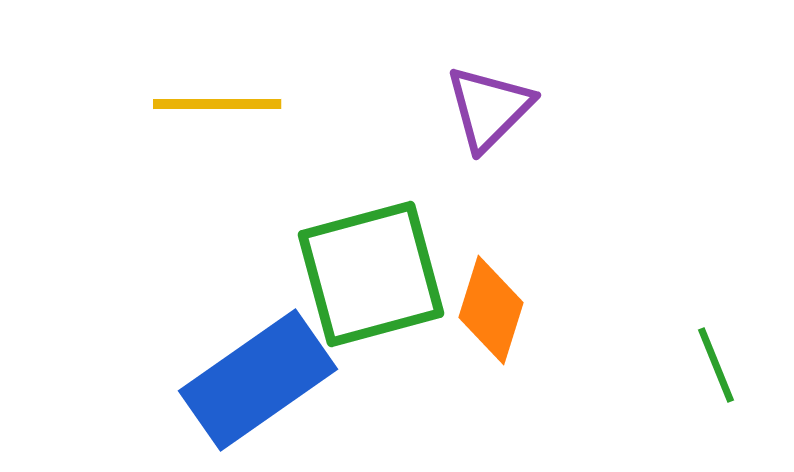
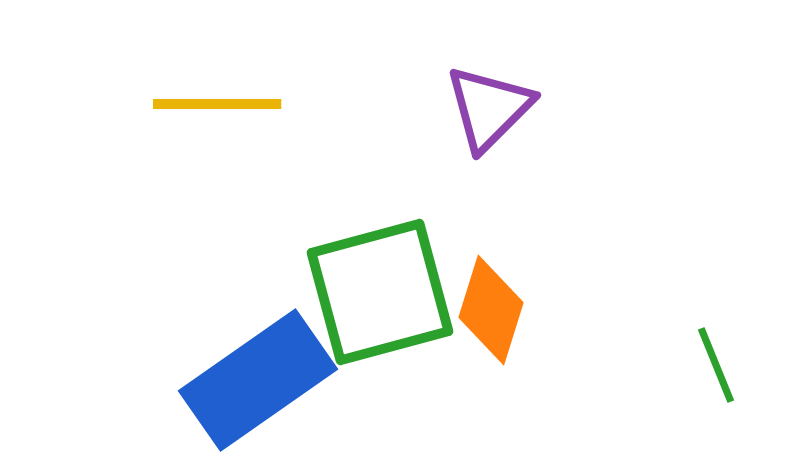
green square: moved 9 px right, 18 px down
